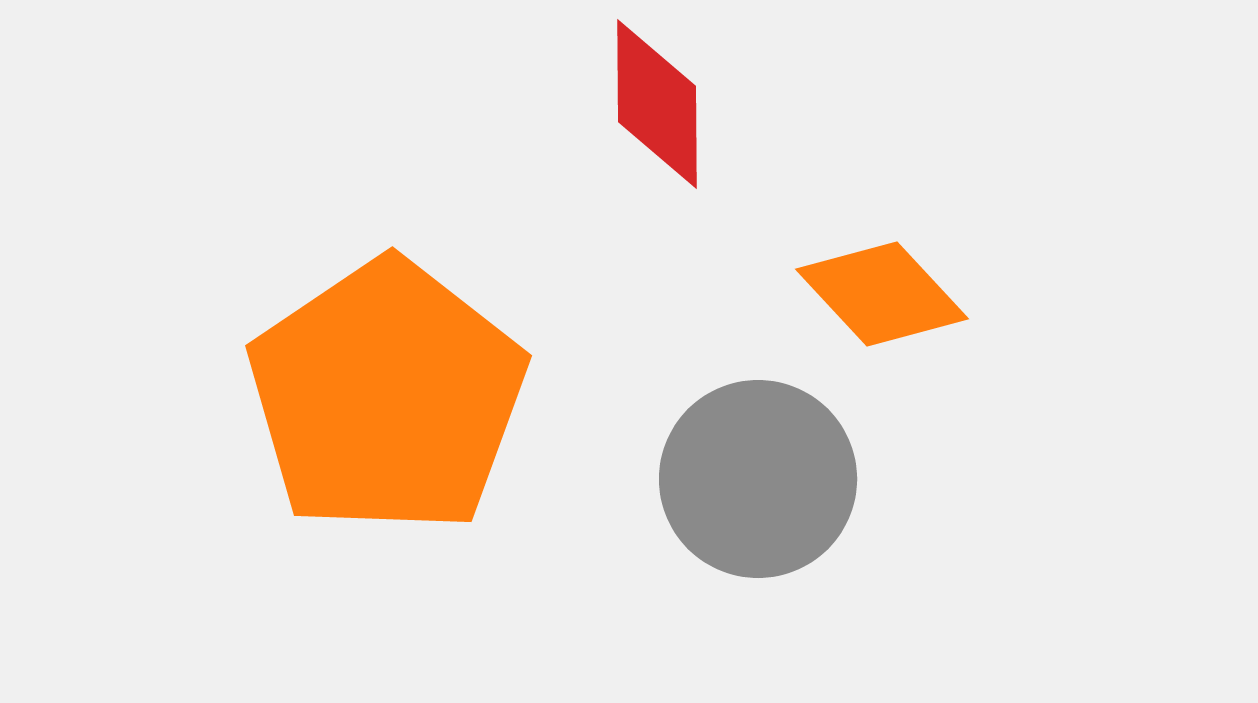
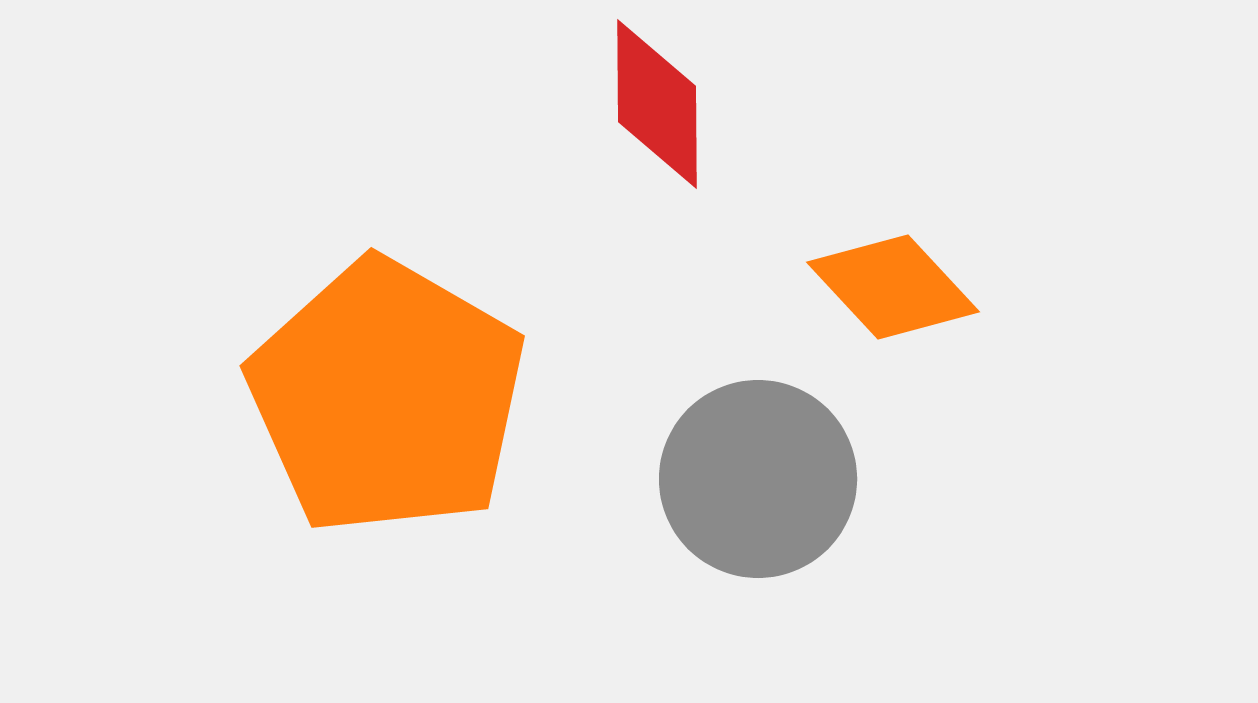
orange diamond: moved 11 px right, 7 px up
orange pentagon: rotated 8 degrees counterclockwise
